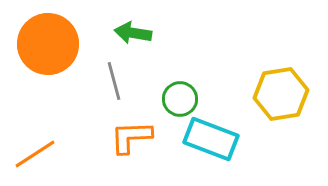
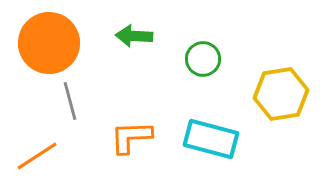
green arrow: moved 1 px right, 3 px down; rotated 6 degrees counterclockwise
orange circle: moved 1 px right, 1 px up
gray line: moved 44 px left, 20 px down
green circle: moved 23 px right, 40 px up
cyan rectangle: rotated 6 degrees counterclockwise
orange line: moved 2 px right, 2 px down
